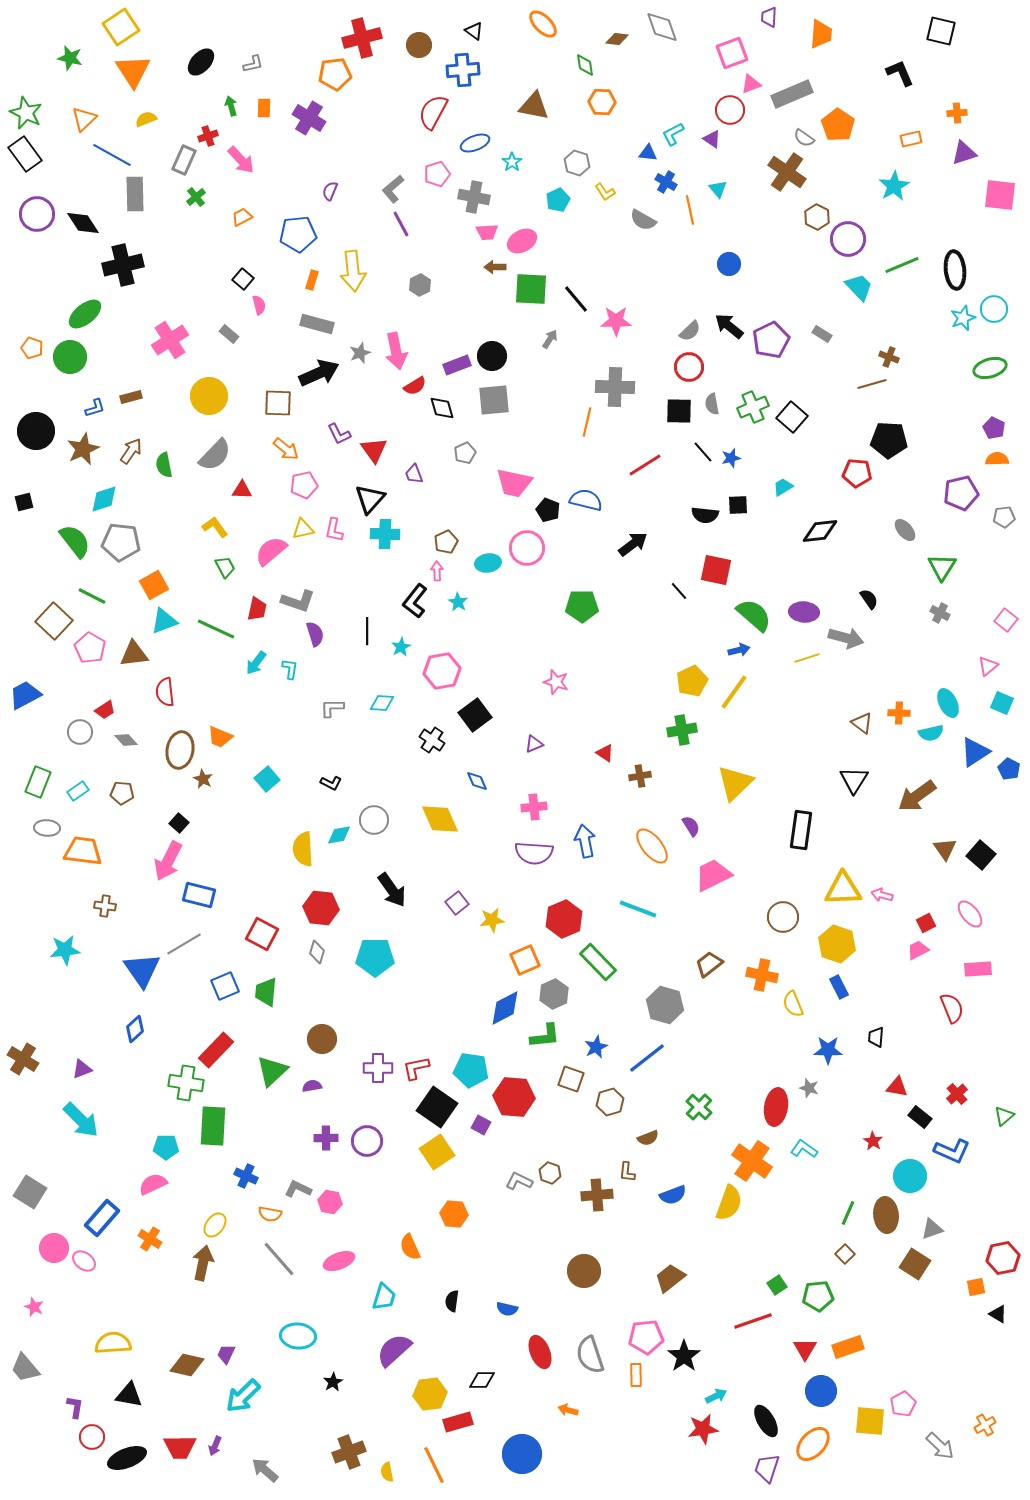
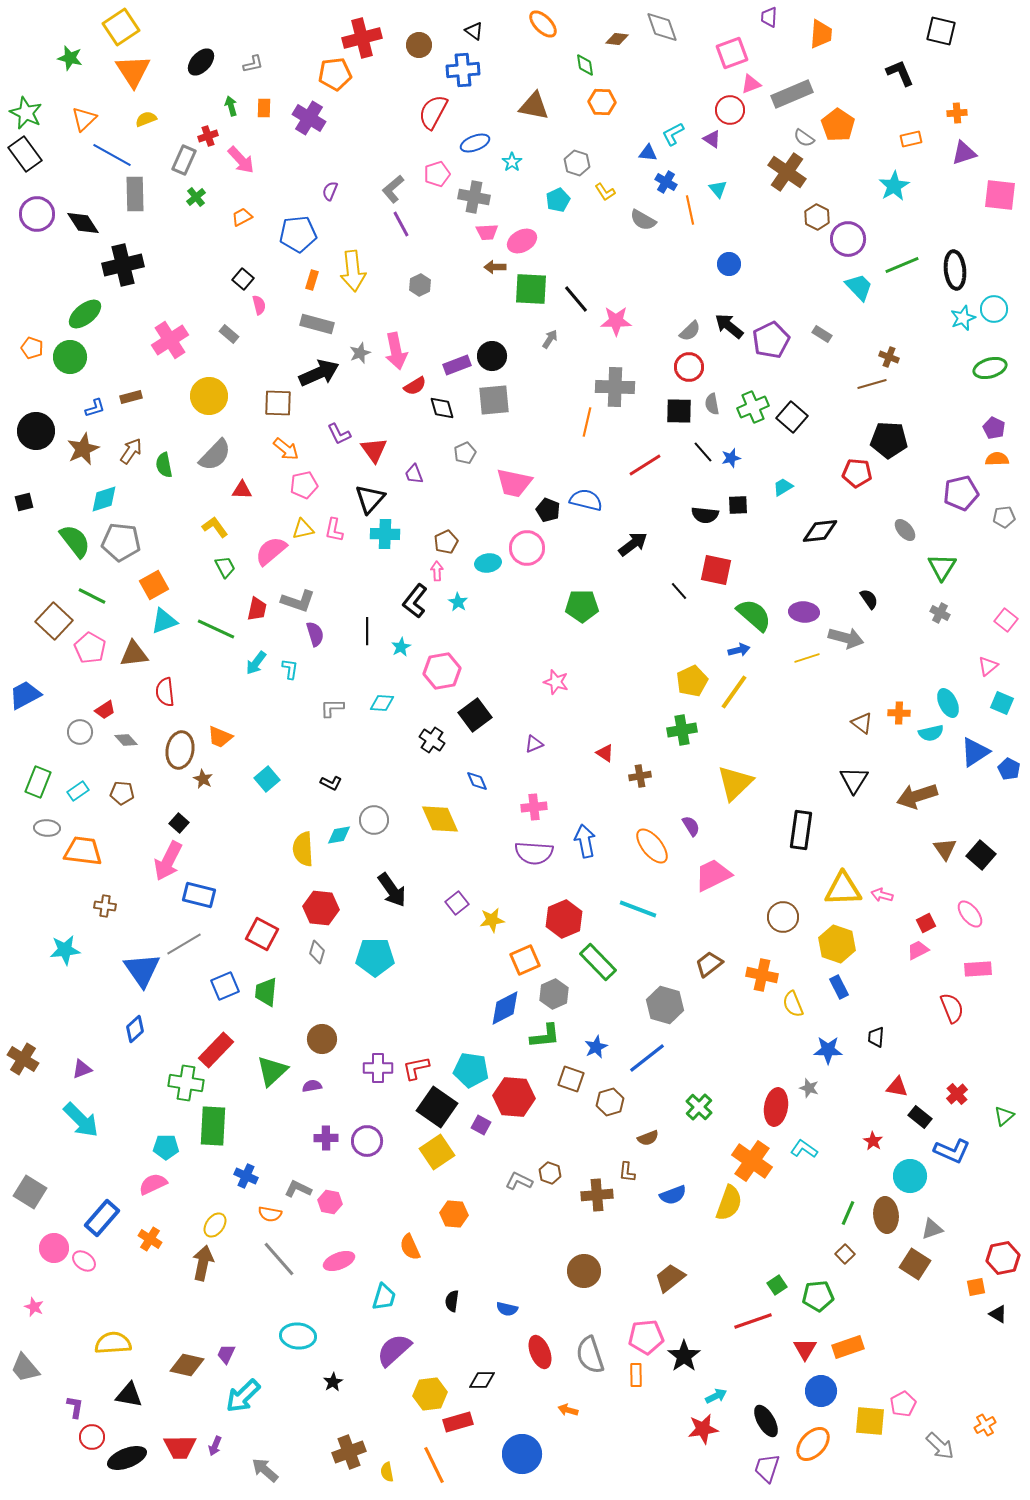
brown arrow at (917, 796): rotated 18 degrees clockwise
